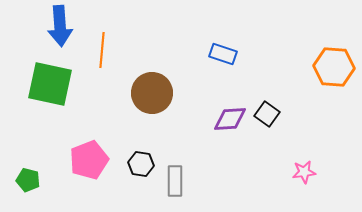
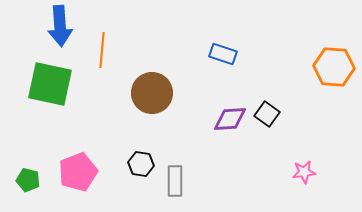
pink pentagon: moved 11 px left, 12 px down
